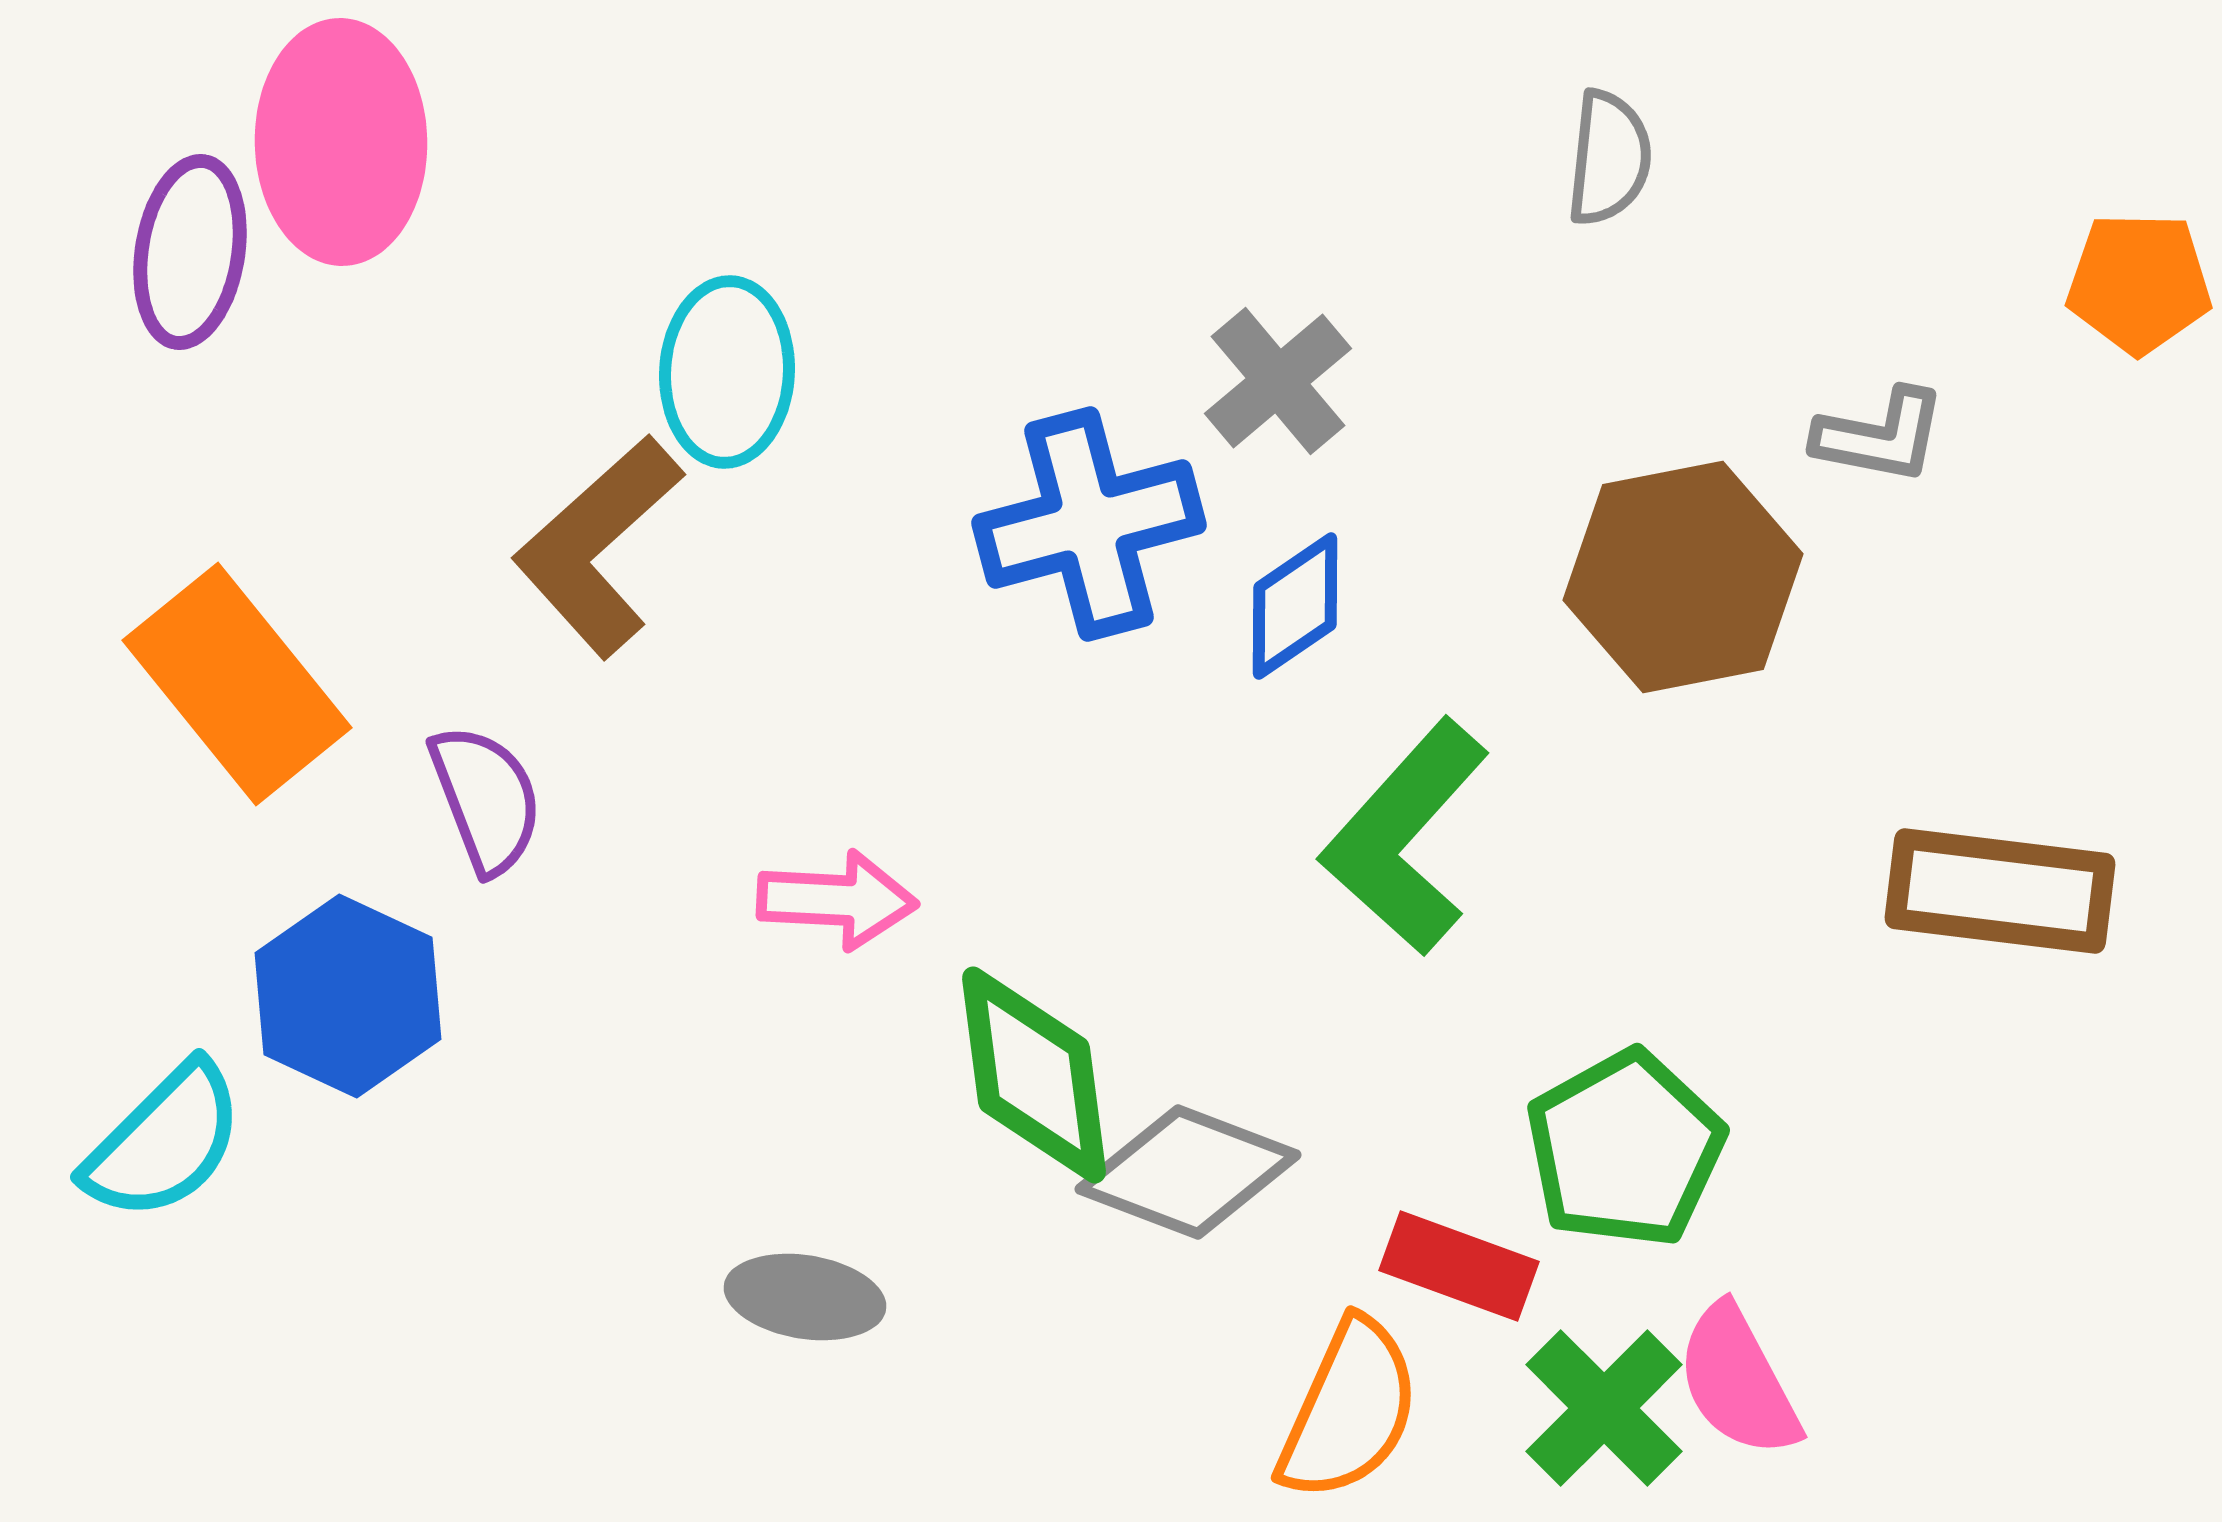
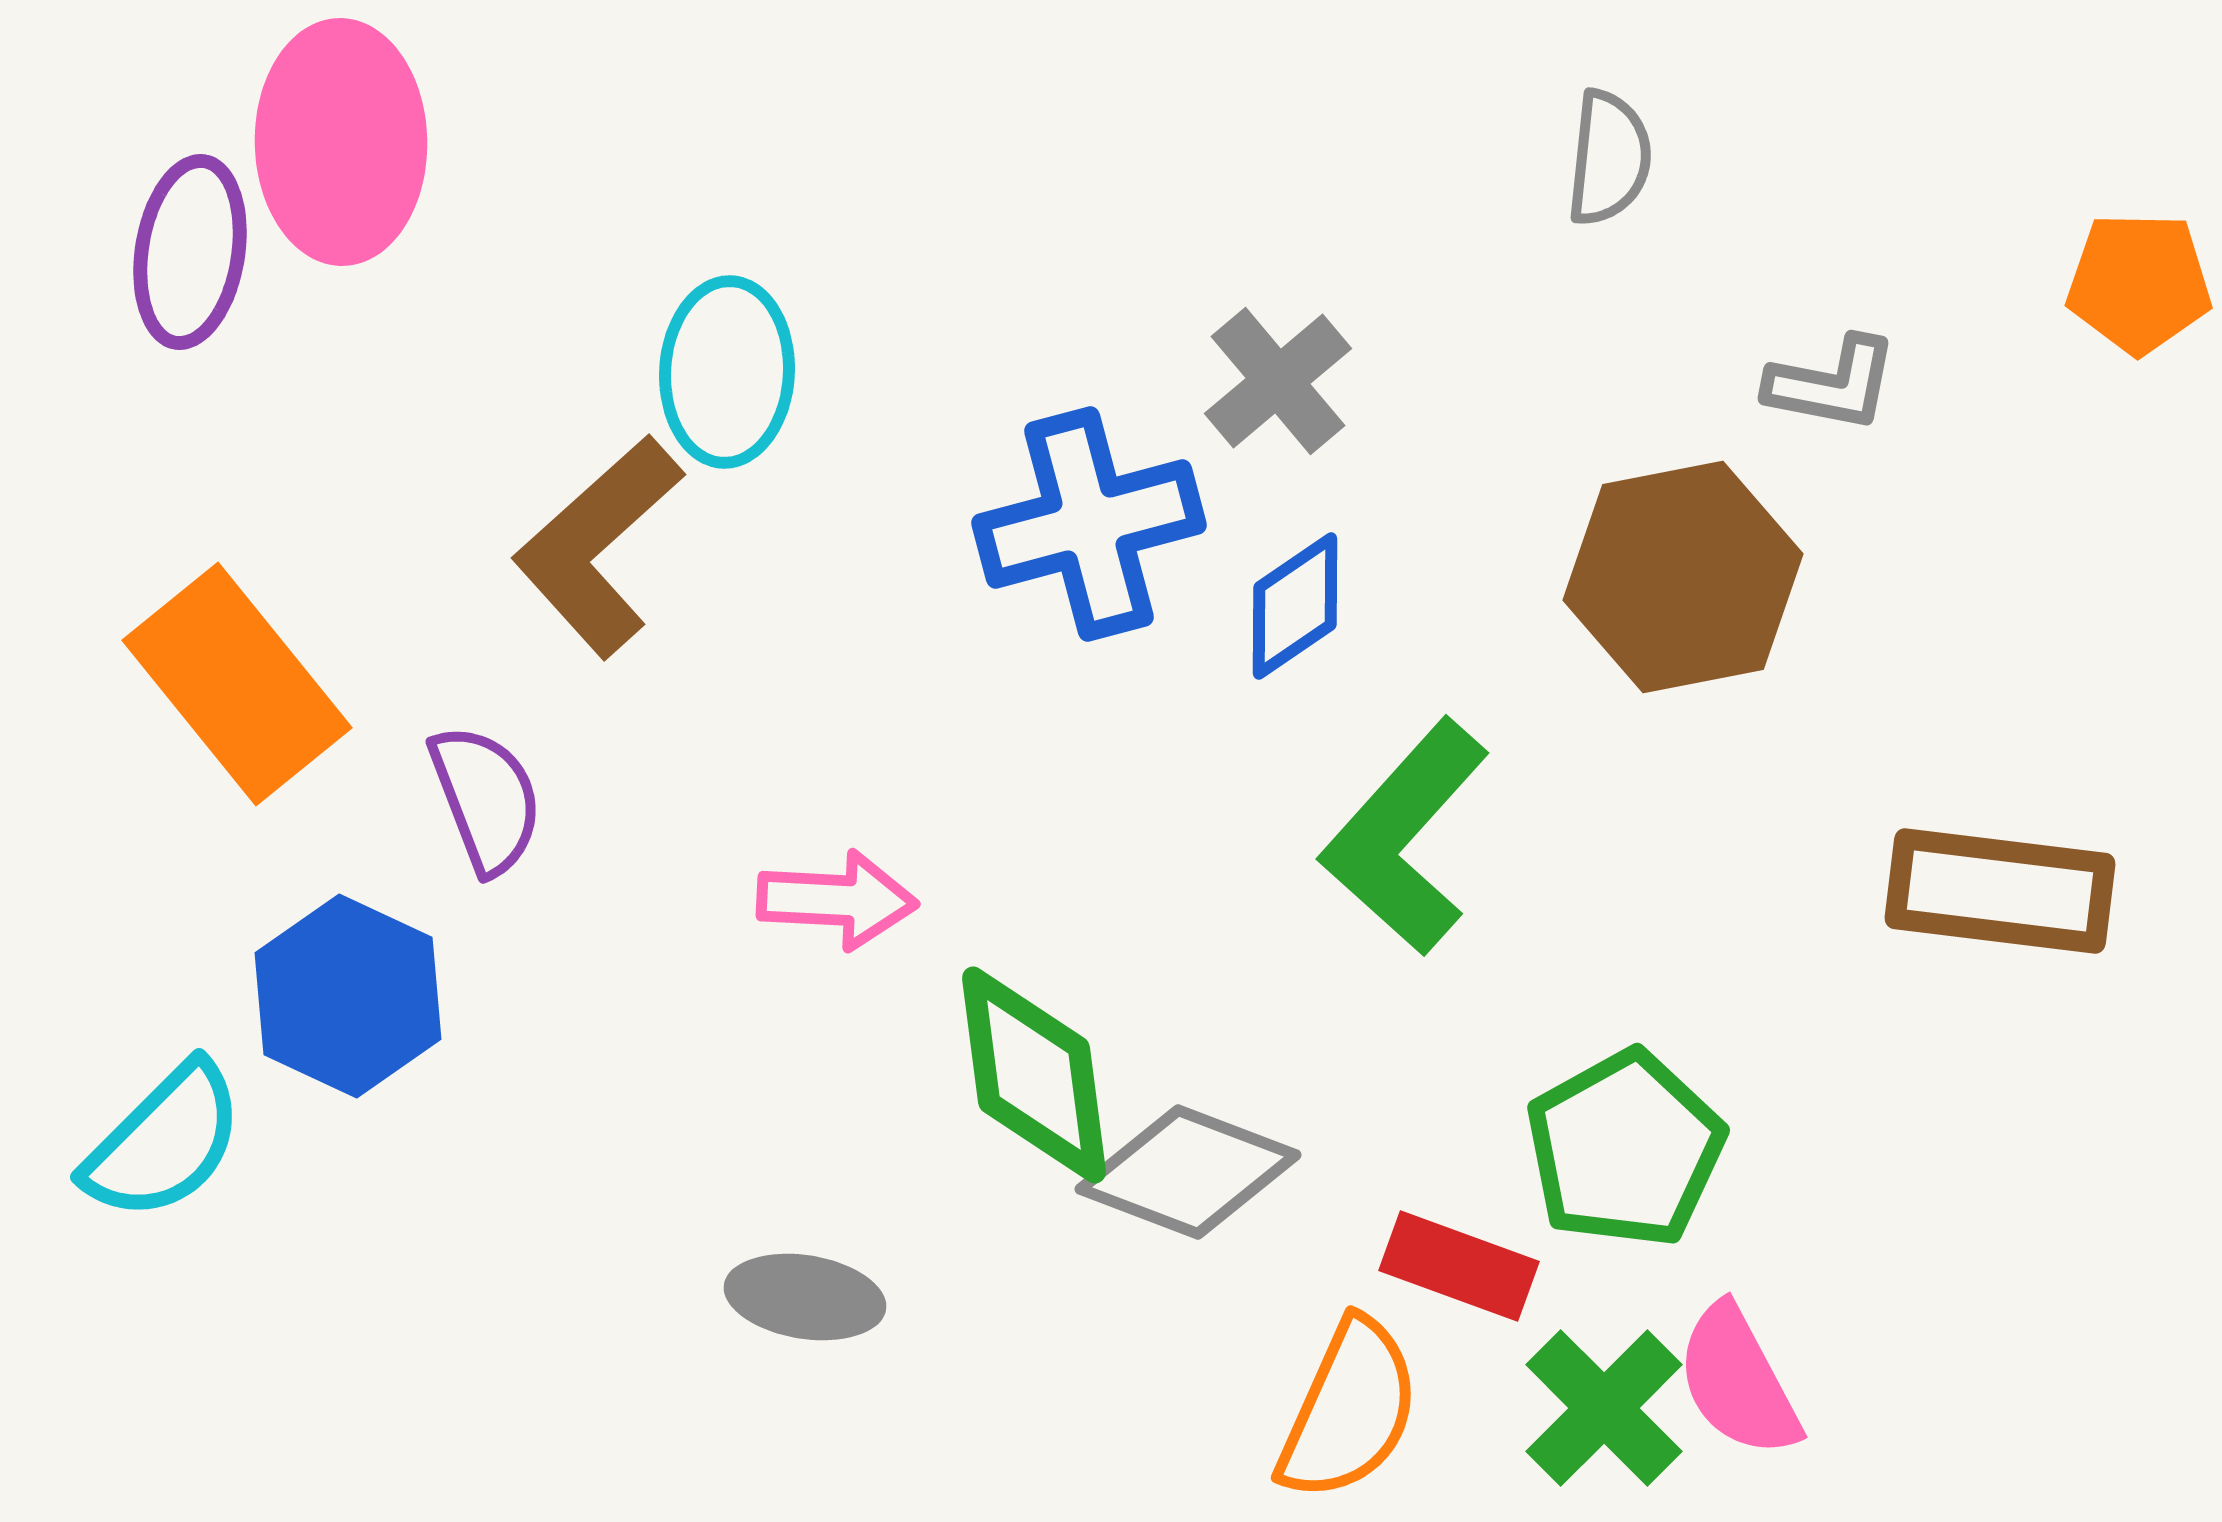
gray L-shape: moved 48 px left, 52 px up
